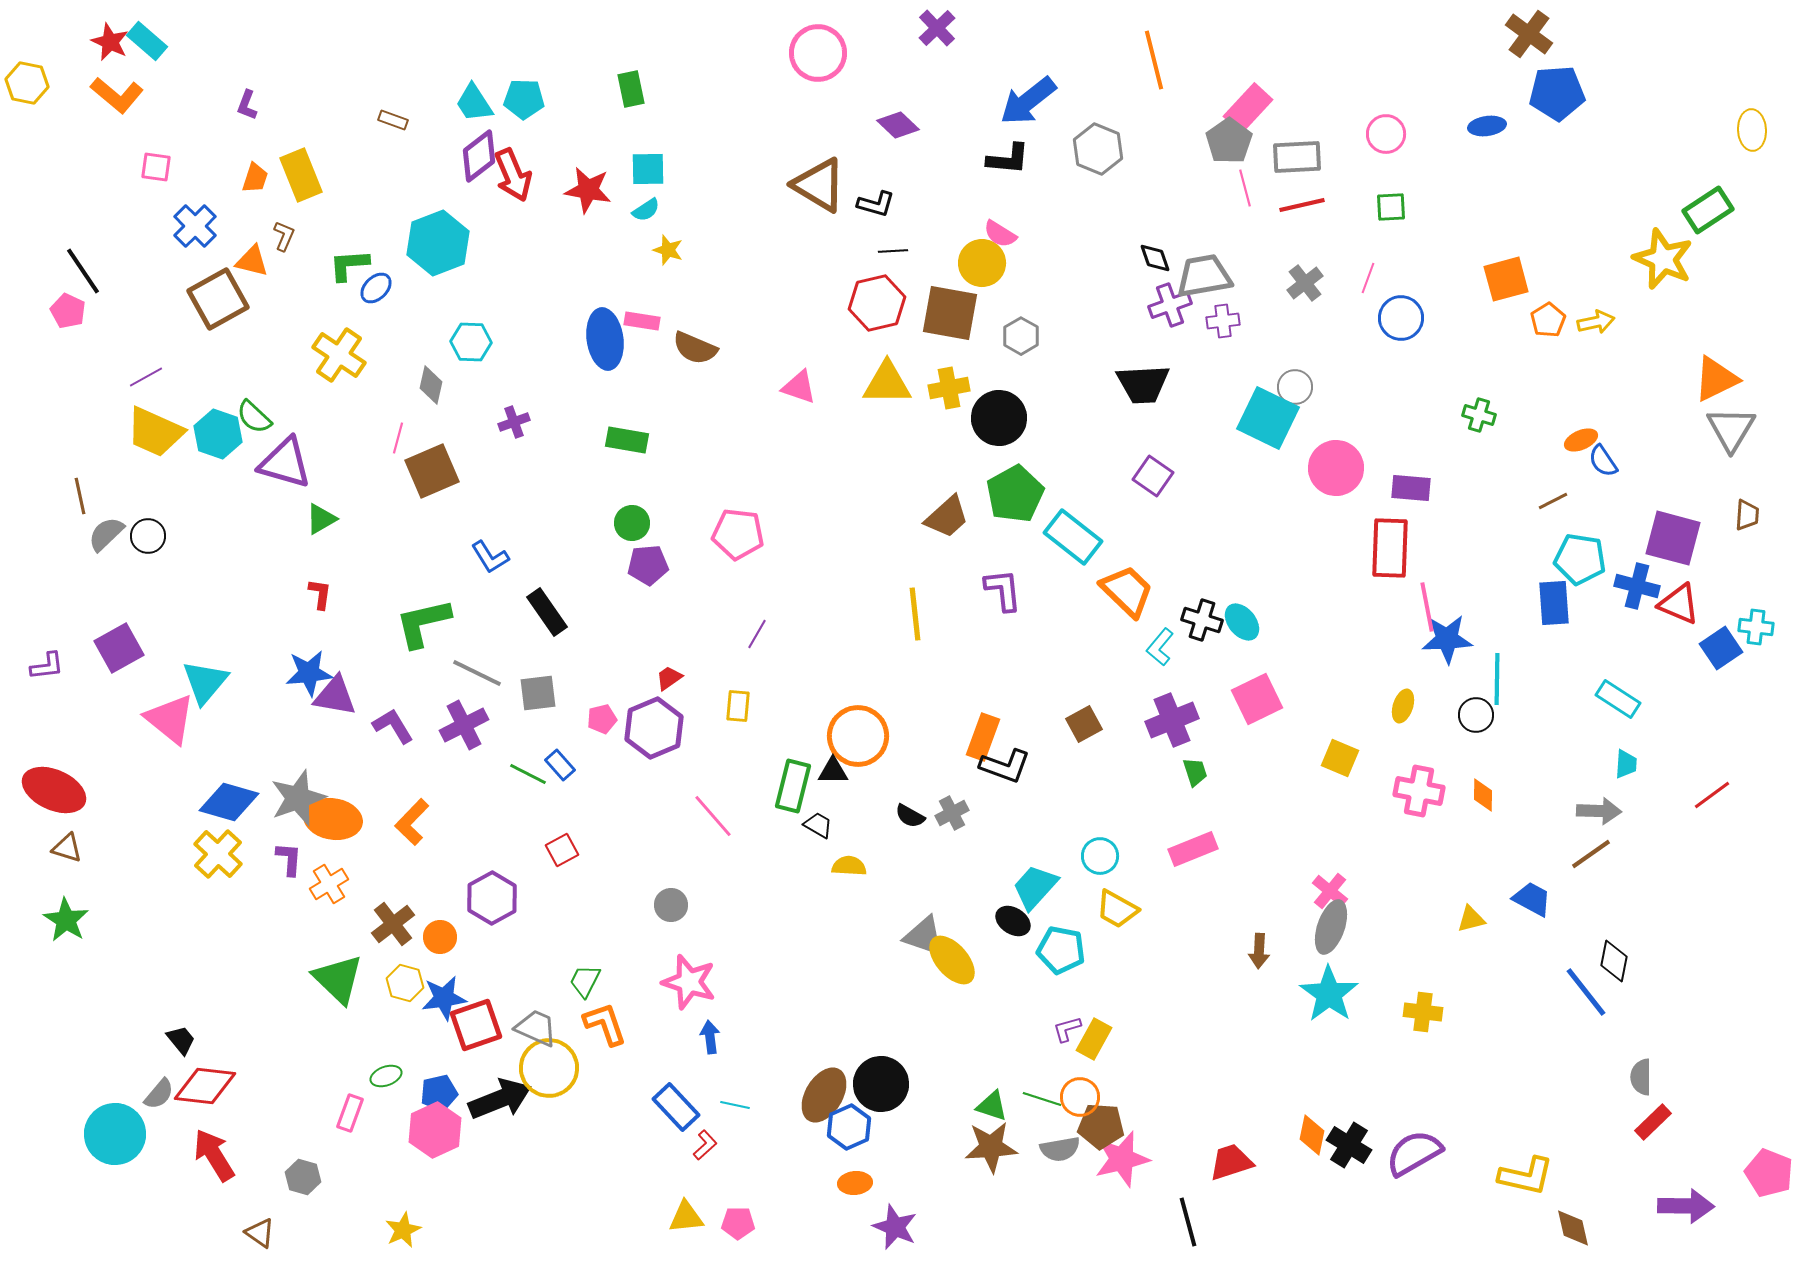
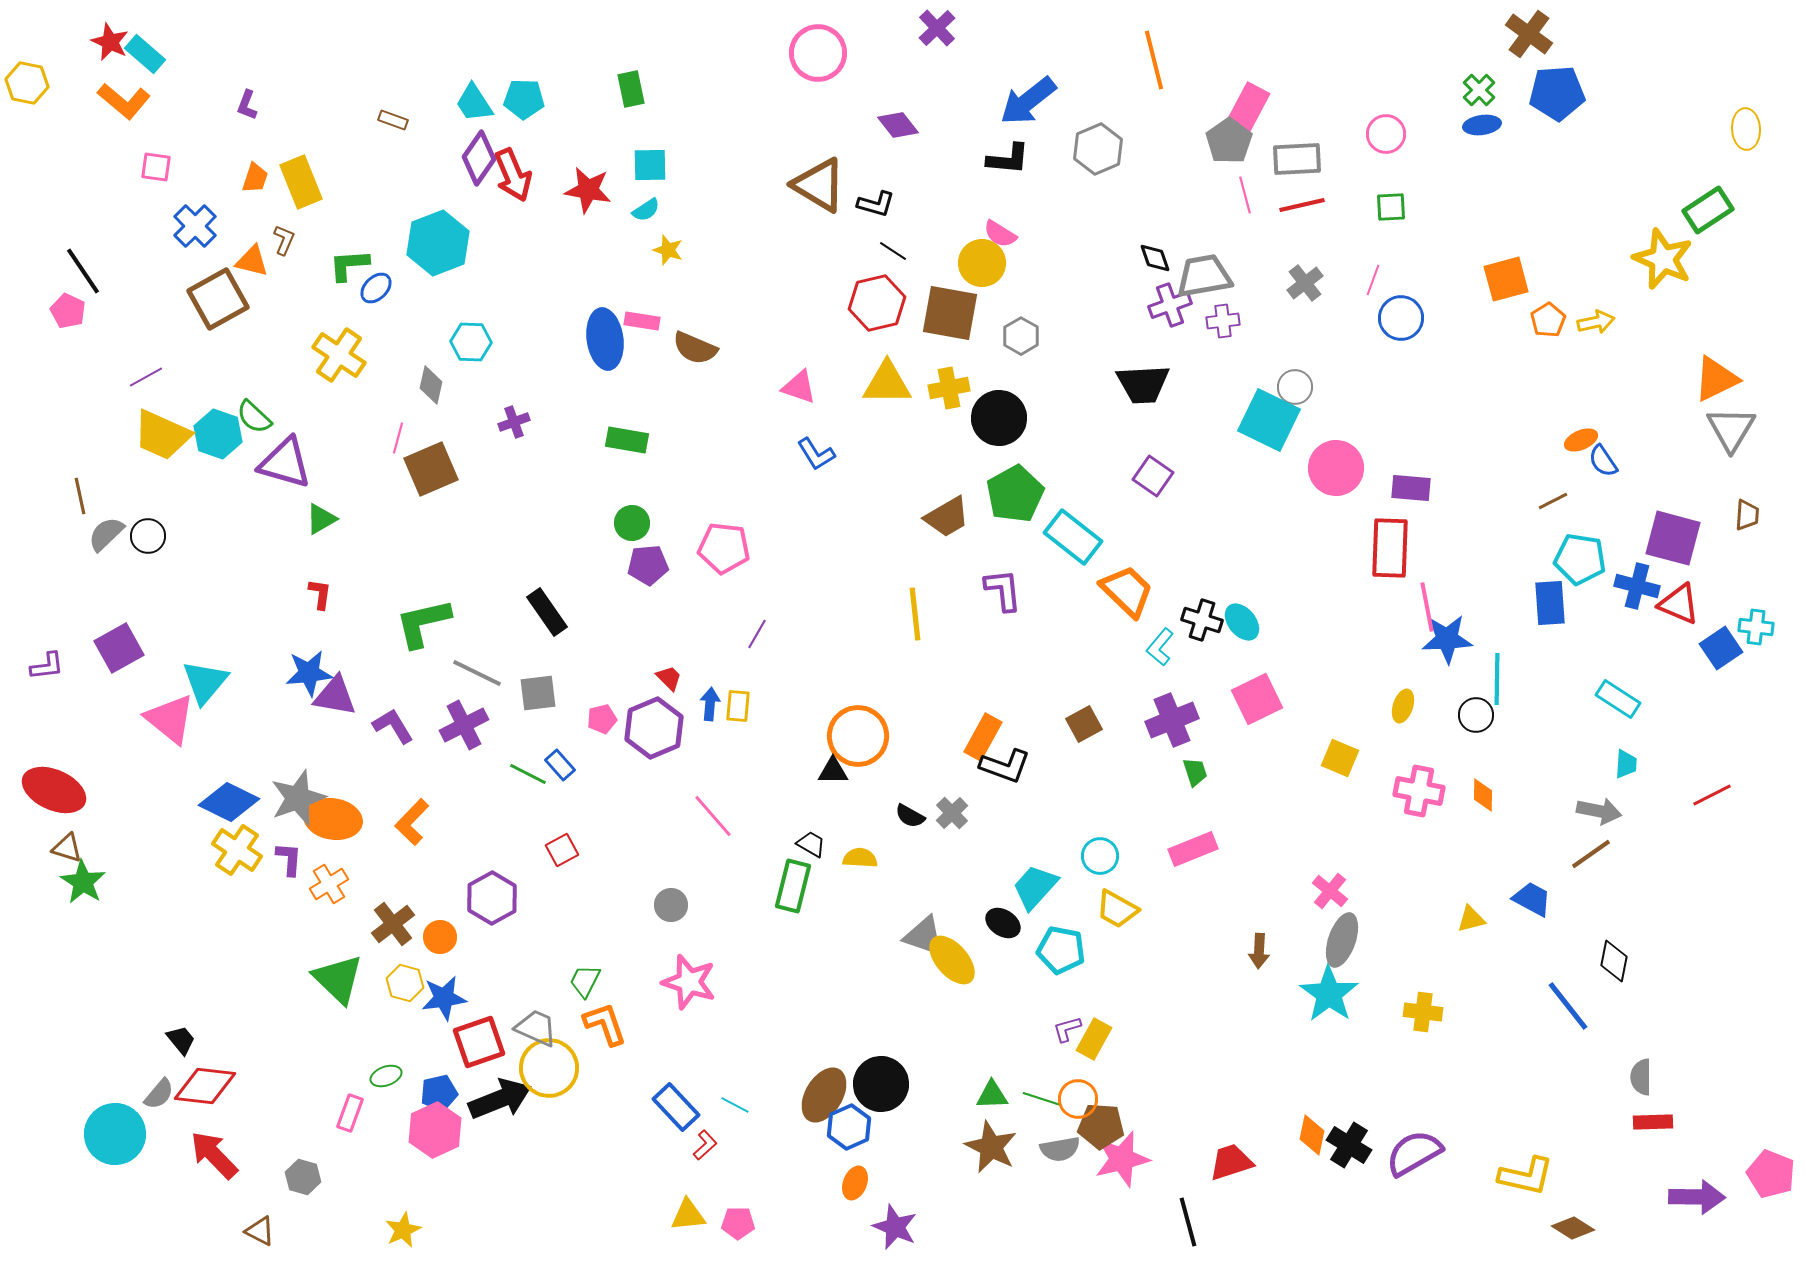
cyan rectangle at (147, 41): moved 2 px left, 13 px down
orange L-shape at (117, 95): moved 7 px right, 6 px down
pink rectangle at (1248, 108): rotated 15 degrees counterclockwise
purple diamond at (898, 125): rotated 9 degrees clockwise
blue ellipse at (1487, 126): moved 5 px left, 1 px up
yellow ellipse at (1752, 130): moved 6 px left, 1 px up
gray hexagon at (1098, 149): rotated 15 degrees clockwise
purple diamond at (479, 156): moved 2 px down; rotated 18 degrees counterclockwise
gray rectangle at (1297, 157): moved 2 px down
cyan square at (648, 169): moved 2 px right, 4 px up
yellow rectangle at (301, 175): moved 7 px down
pink line at (1245, 188): moved 7 px down
brown L-shape at (284, 236): moved 4 px down
black line at (893, 251): rotated 36 degrees clockwise
pink line at (1368, 278): moved 5 px right, 2 px down
green cross at (1479, 415): moved 325 px up; rotated 28 degrees clockwise
cyan square at (1268, 418): moved 1 px right, 2 px down
yellow trapezoid at (155, 432): moved 7 px right, 3 px down
brown square at (432, 471): moved 1 px left, 2 px up
brown trapezoid at (947, 517): rotated 12 degrees clockwise
pink pentagon at (738, 534): moved 14 px left, 14 px down
blue L-shape at (490, 557): moved 326 px right, 103 px up
blue rectangle at (1554, 603): moved 4 px left
red trapezoid at (669, 678): rotated 80 degrees clockwise
orange rectangle at (983, 737): rotated 9 degrees clockwise
green rectangle at (793, 786): moved 100 px down
red line at (1712, 795): rotated 9 degrees clockwise
blue diamond at (229, 802): rotated 10 degrees clockwise
gray arrow at (1599, 811): rotated 9 degrees clockwise
gray cross at (952, 813): rotated 16 degrees counterclockwise
black trapezoid at (818, 825): moved 7 px left, 19 px down
yellow cross at (218, 854): moved 19 px right, 4 px up; rotated 9 degrees counterclockwise
yellow semicircle at (849, 866): moved 11 px right, 8 px up
green star at (66, 920): moved 17 px right, 38 px up
black ellipse at (1013, 921): moved 10 px left, 2 px down
gray ellipse at (1331, 927): moved 11 px right, 13 px down
blue line at (1586, 992): moved 18 px left, 14 px down
red square at (476, 1025): moved 3 px right, 17 px down
blue arrow at (710, 1037): moved 333 px up; rotated 12 degrees clockwise
orange circle at (1080, 1097): moved 2 px left, 2 px down
cyan line at (735, 1105): rotated 16 degrees clockwise
green triangle at (992, 1106): moved 11 px up; rotated 20 degrees counterclockwise
red rectangle at (1653, 1122): rotated 42 degrees clockwise
brown star at (991, 1147): rotated 30 degrees clockwise
red arrow at (214, 1155): rotated 12 degrees counterclockwise
pink pentagon at (1769, 1173): moved 2 px right, 1 px down
orange ellipse at (855, 1183): rotated 64 degrees counterclockwise
purple arrow at (1686, 1206): moved 11 px right, 9 px up
yellow triangle at (686, 1217): moved 2 px right, 2 px up
brown diamond at (1573, 1228): rotated 45 degrees counterclockwise
brown triangle at (260, 1233): moved 2 px up; rotated 8 degrees counterclockwise
